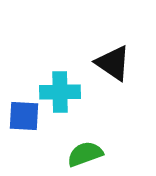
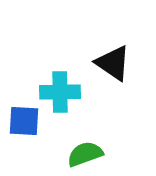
blue square: moved 5 px down
